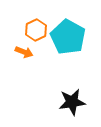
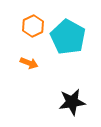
orange hexagon: moved 3 px left, 4 px up
orange arrow: moved 5 px right, 11 px down
